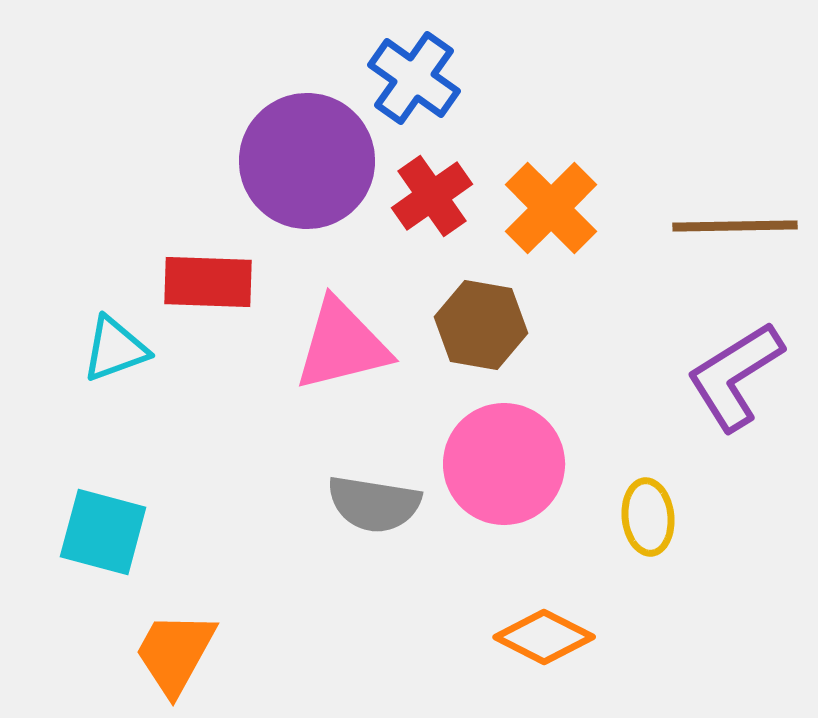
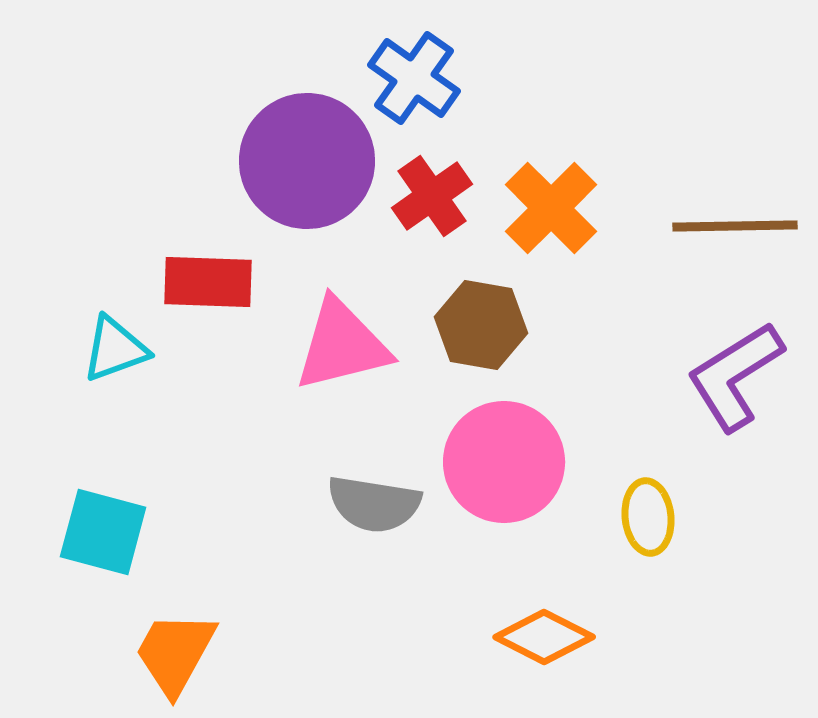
pink circle: moved 2 px up
